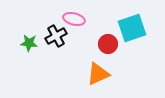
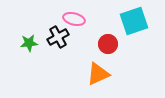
cyan square: moved 2 px right, 7 px up
black cross: moved 2 px right, 1 px down
green star: rotated 12 degrees counterclockwise
